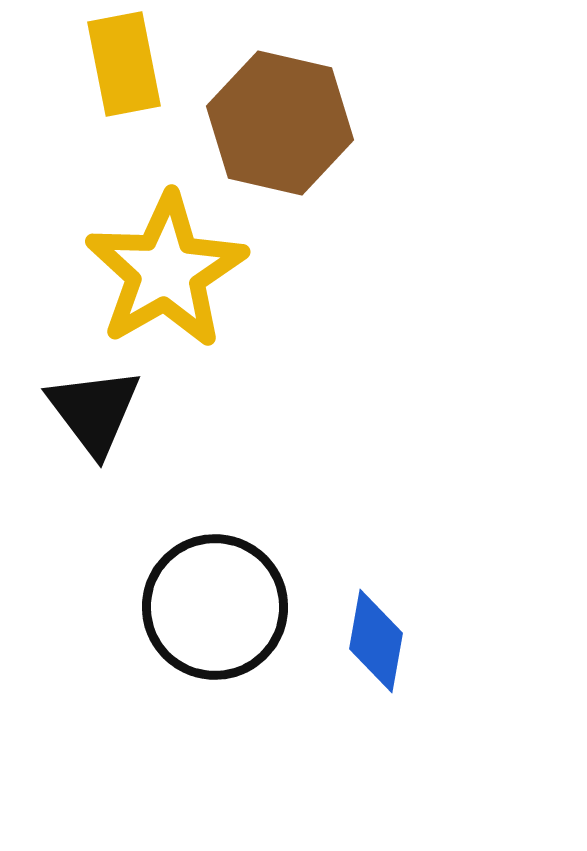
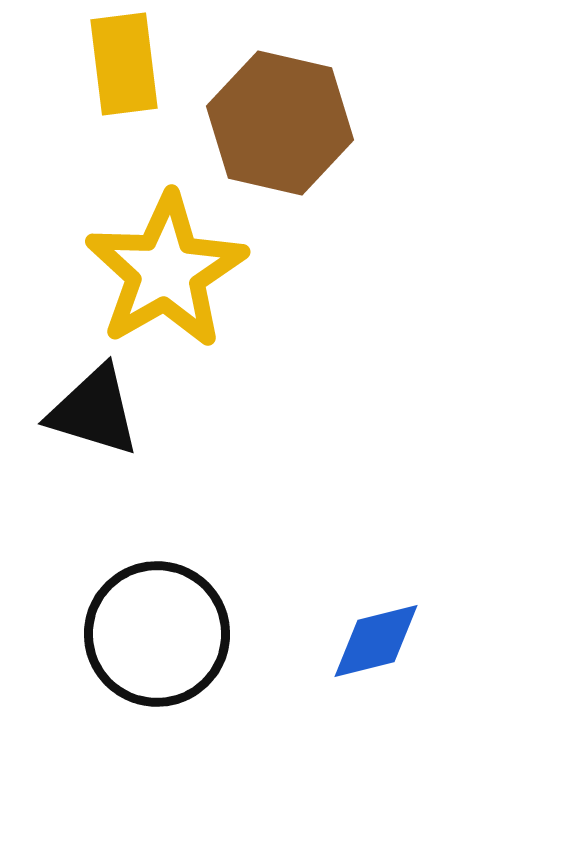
yellow rectangle: rotated 4 degrees clockwise
black triangle: rotated 36 degrees counterclockwise
black circle: moved 58 px left, 27 px down
blue diamond: rotated 66 degrees clockwise
